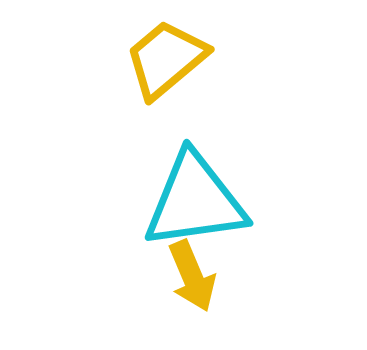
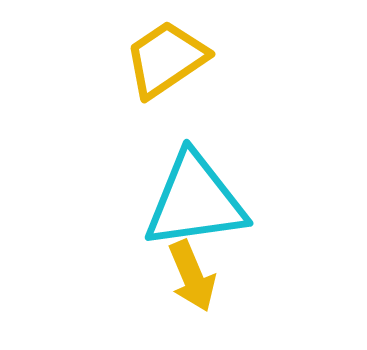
yellow trapezoid: rotated 6 degrees clockwise
